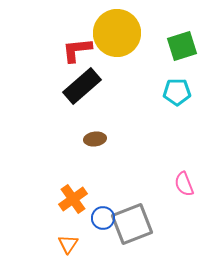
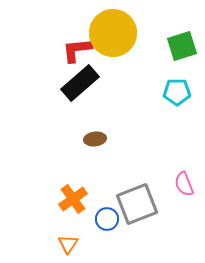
yellow circle: moved 4 px left
black rectangle: moved 2 px left, 3 px up
blue circle: moved 4 px right, 1 px down
gray square: moved 5 px right, 20 px up
